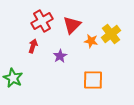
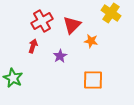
yellow cross: moved 21 px up; rotated 18 degrees counterclockwise
